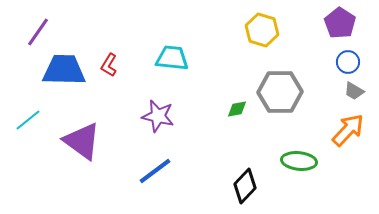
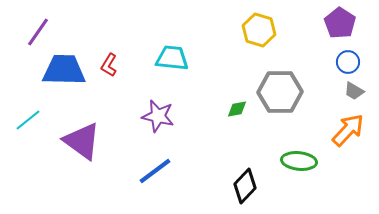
yellow hexagon: moved 3 px left
